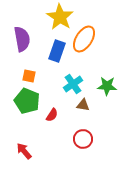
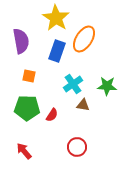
yellow star: moved 4 px left, 1 px down
purple semicircle: moved 1 px left, 2 px down
green pentagon: moved 7 px down; rotated 20 degrees counterclockwise
red circle: moved 6 px left, 8 px down
